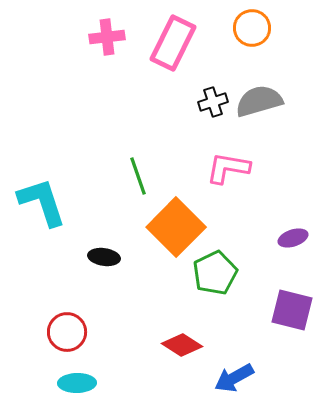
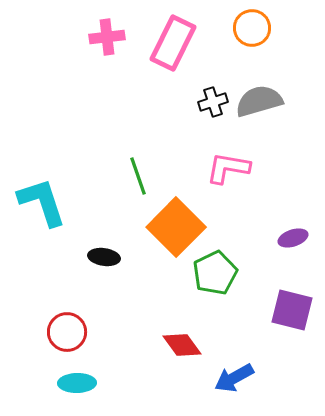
red diamond: rotated 21 degrees clockwise
